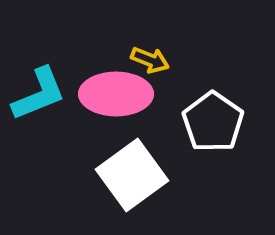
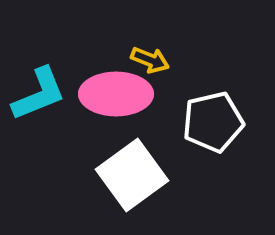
white pentagon: rotated 24 degrees clockwise
